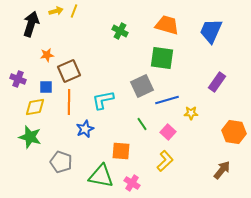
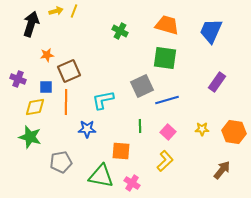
green square: moved 3 px right
orange line: moved 3 px left
yellow star: moved 11 px right, 16 px down
green line: moved 2 px left, 2 px down; rotated 32 degrees clockwise
blue star: moved 2 px right; rotated 24 degrees clockwise
gray pentagon: rotated 30 degrees counterclockwise
